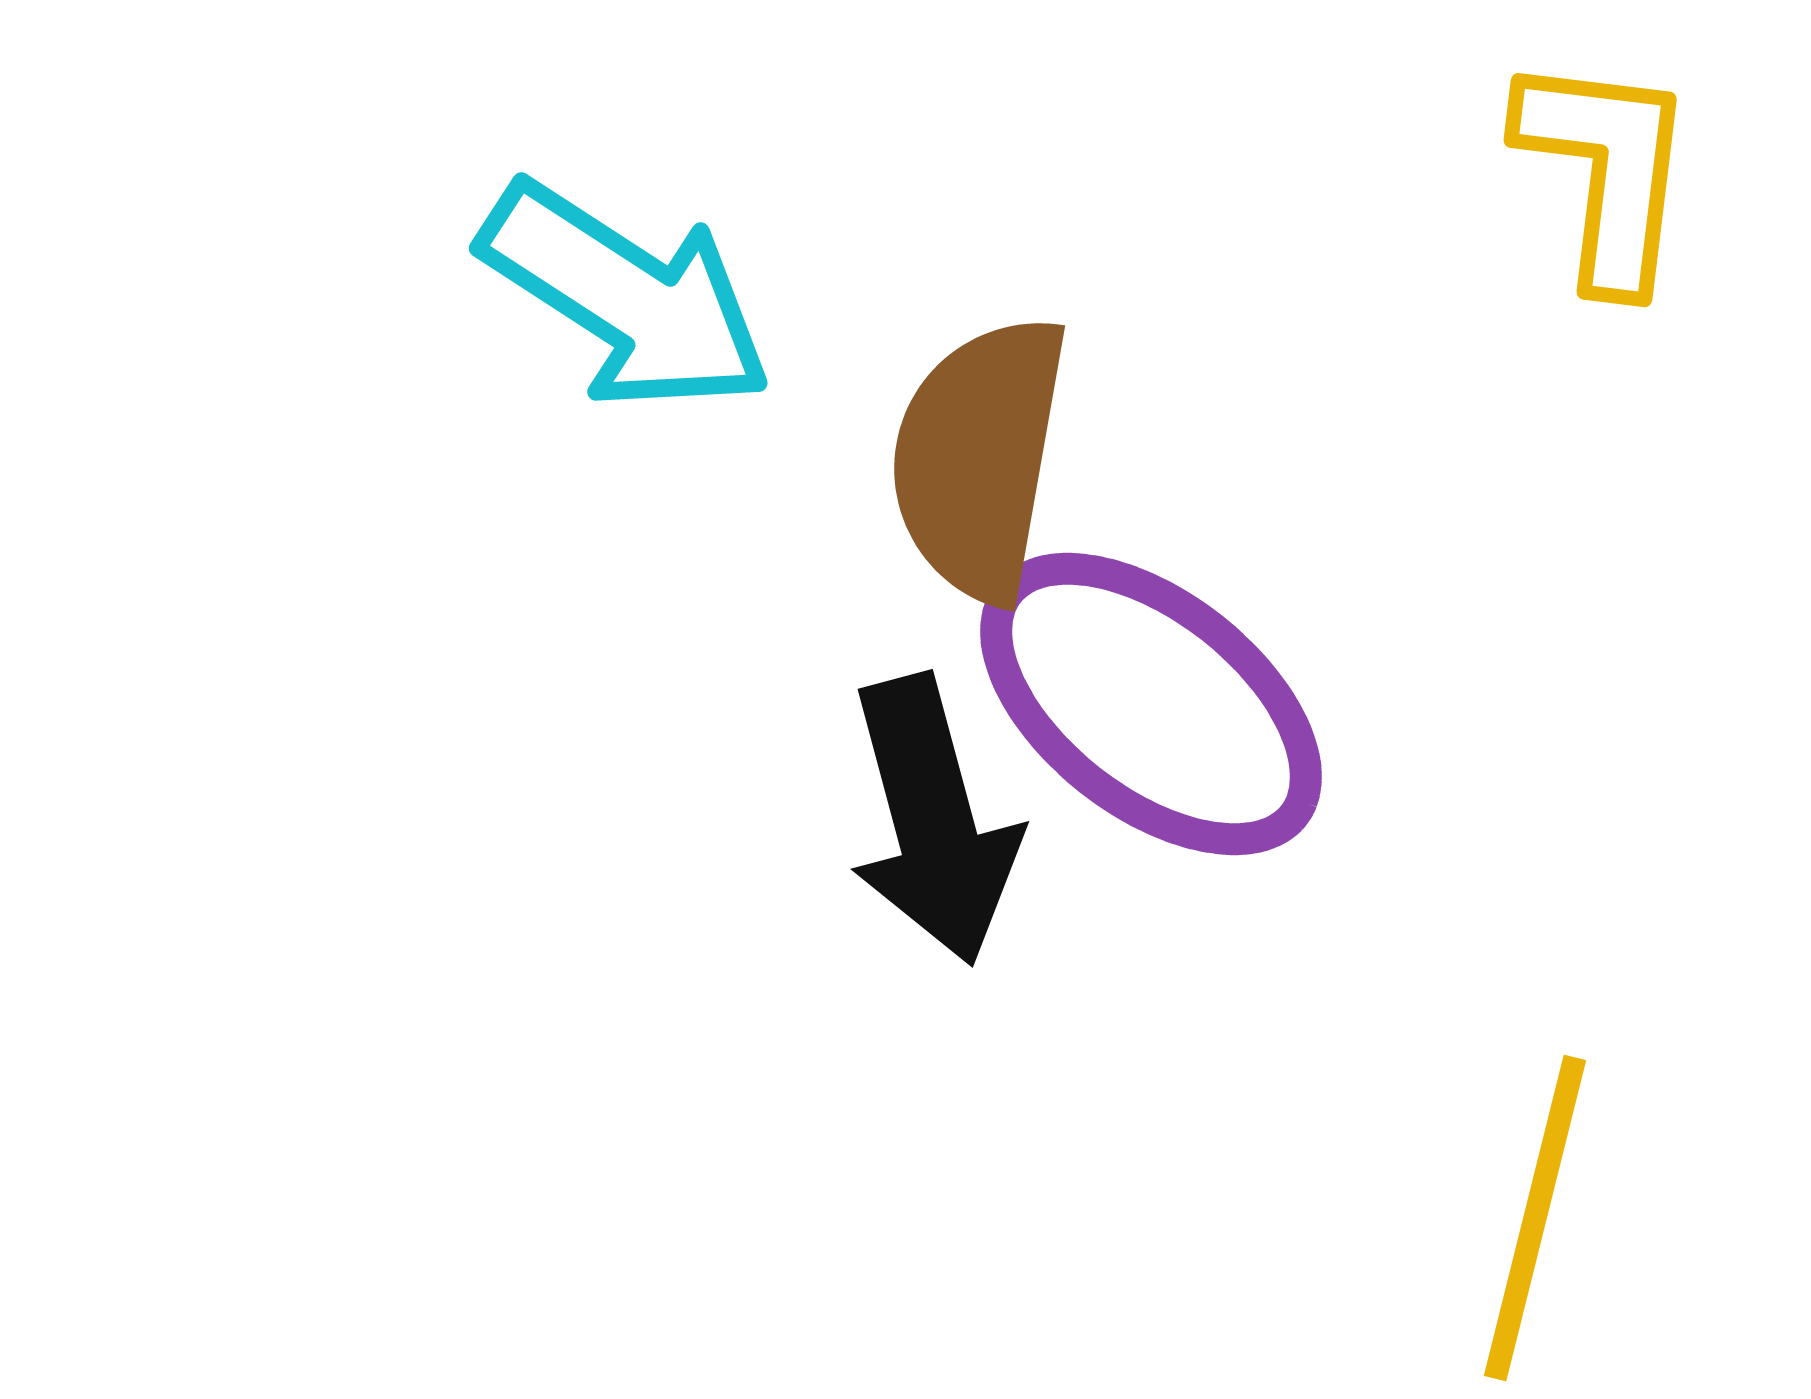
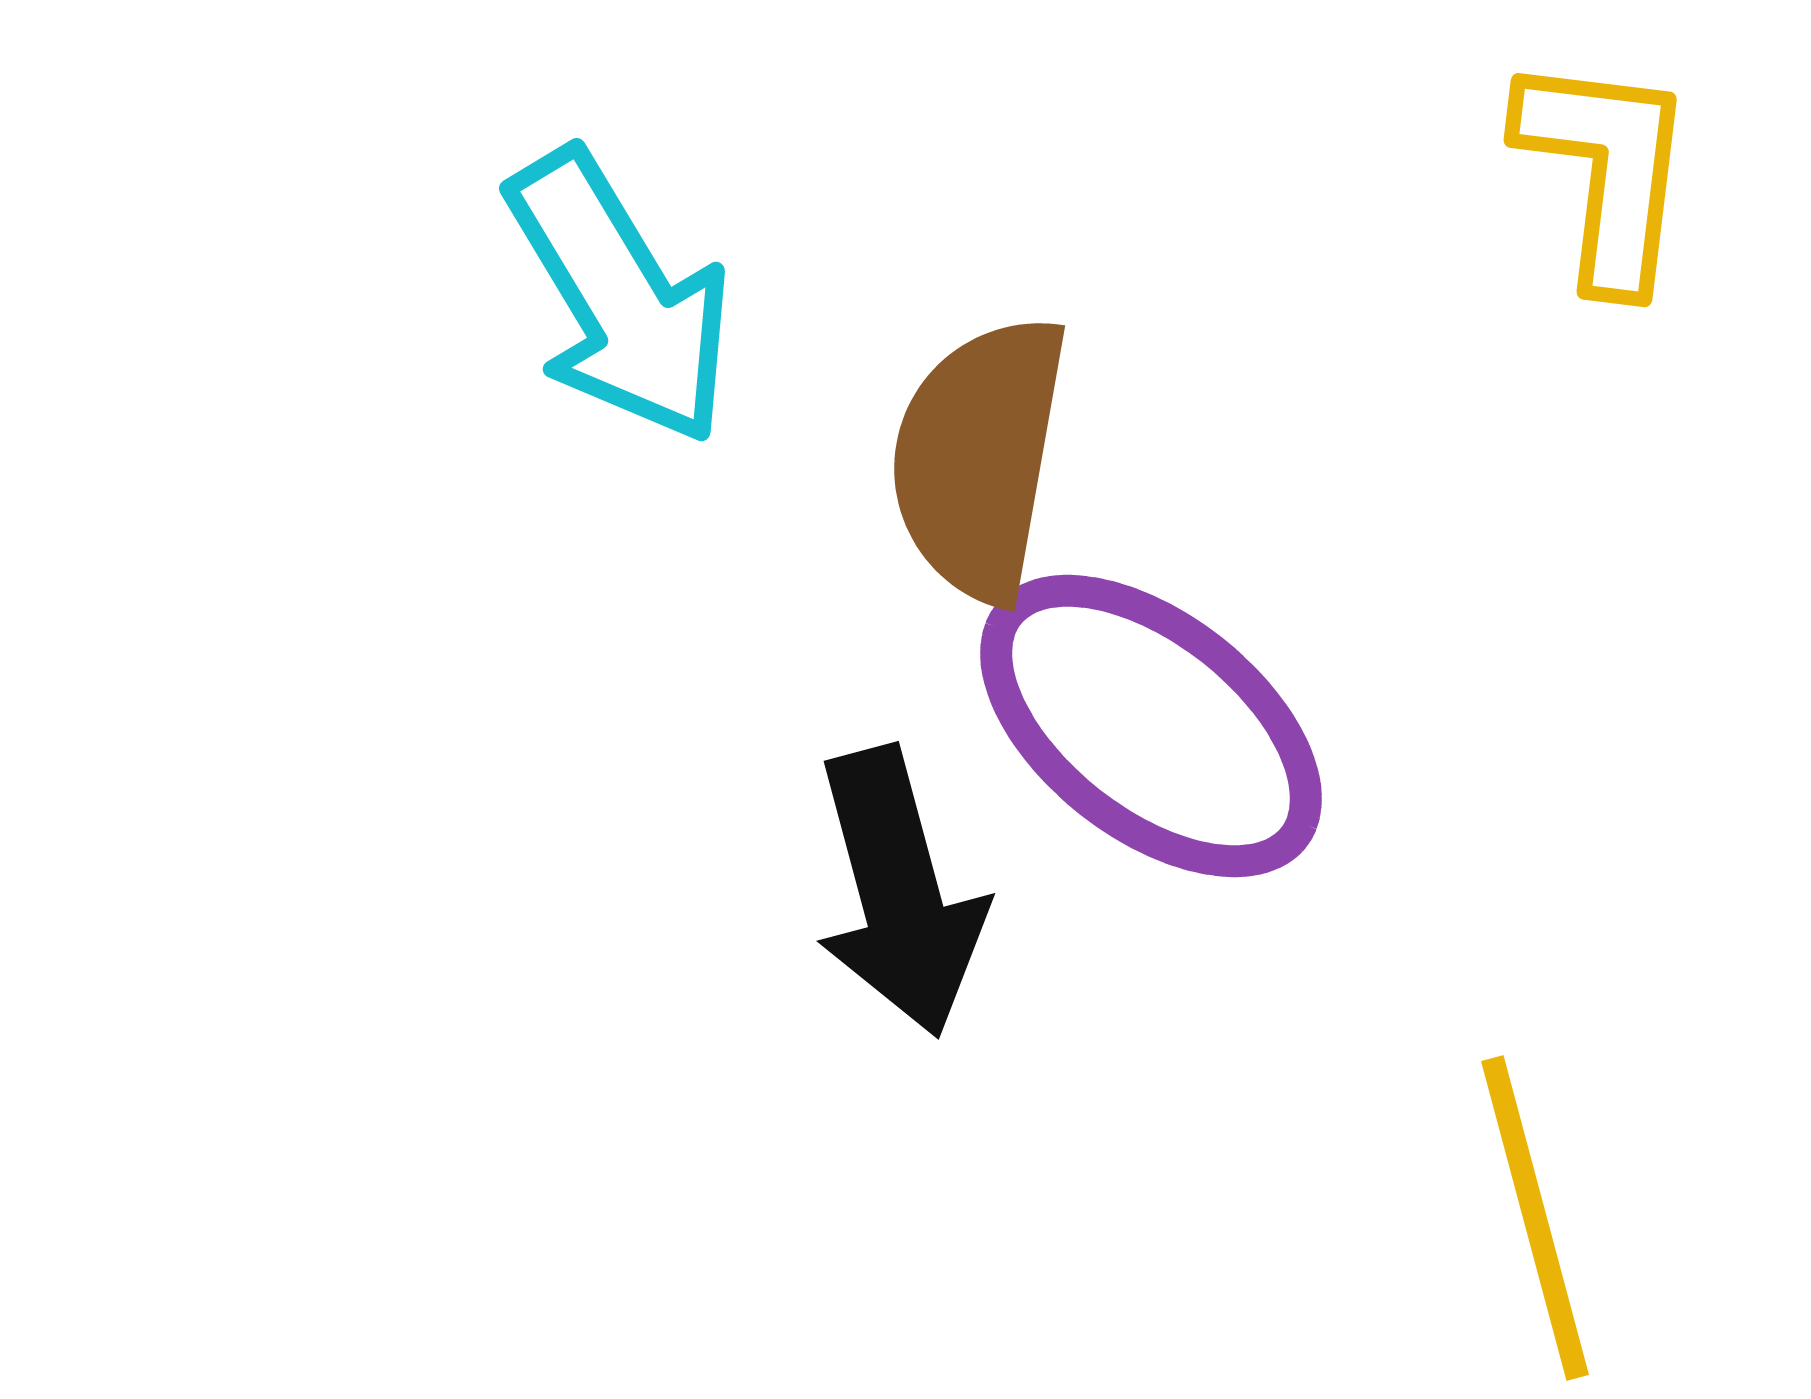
cyan arrow: moved 6 px left; rotated 26 degrees clockwise
purple ellipse: moved 22 px down
black arrow: moved 34 px left, 72 px down
yellow line: rotated 29 degrees counterclockwise
